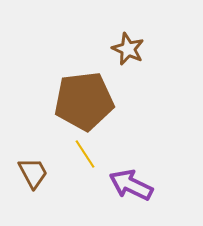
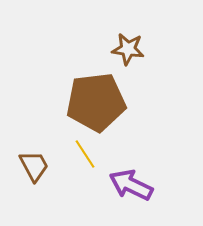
brown star: rotated 16 degrees counterclockwise
brown pentagon: moved 12 px right, 1 px down
brown trapezoid: moved 1 px right, 7 px up
